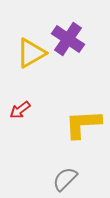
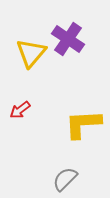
yellow triangle: rotated 20 degrees counterclockwise
